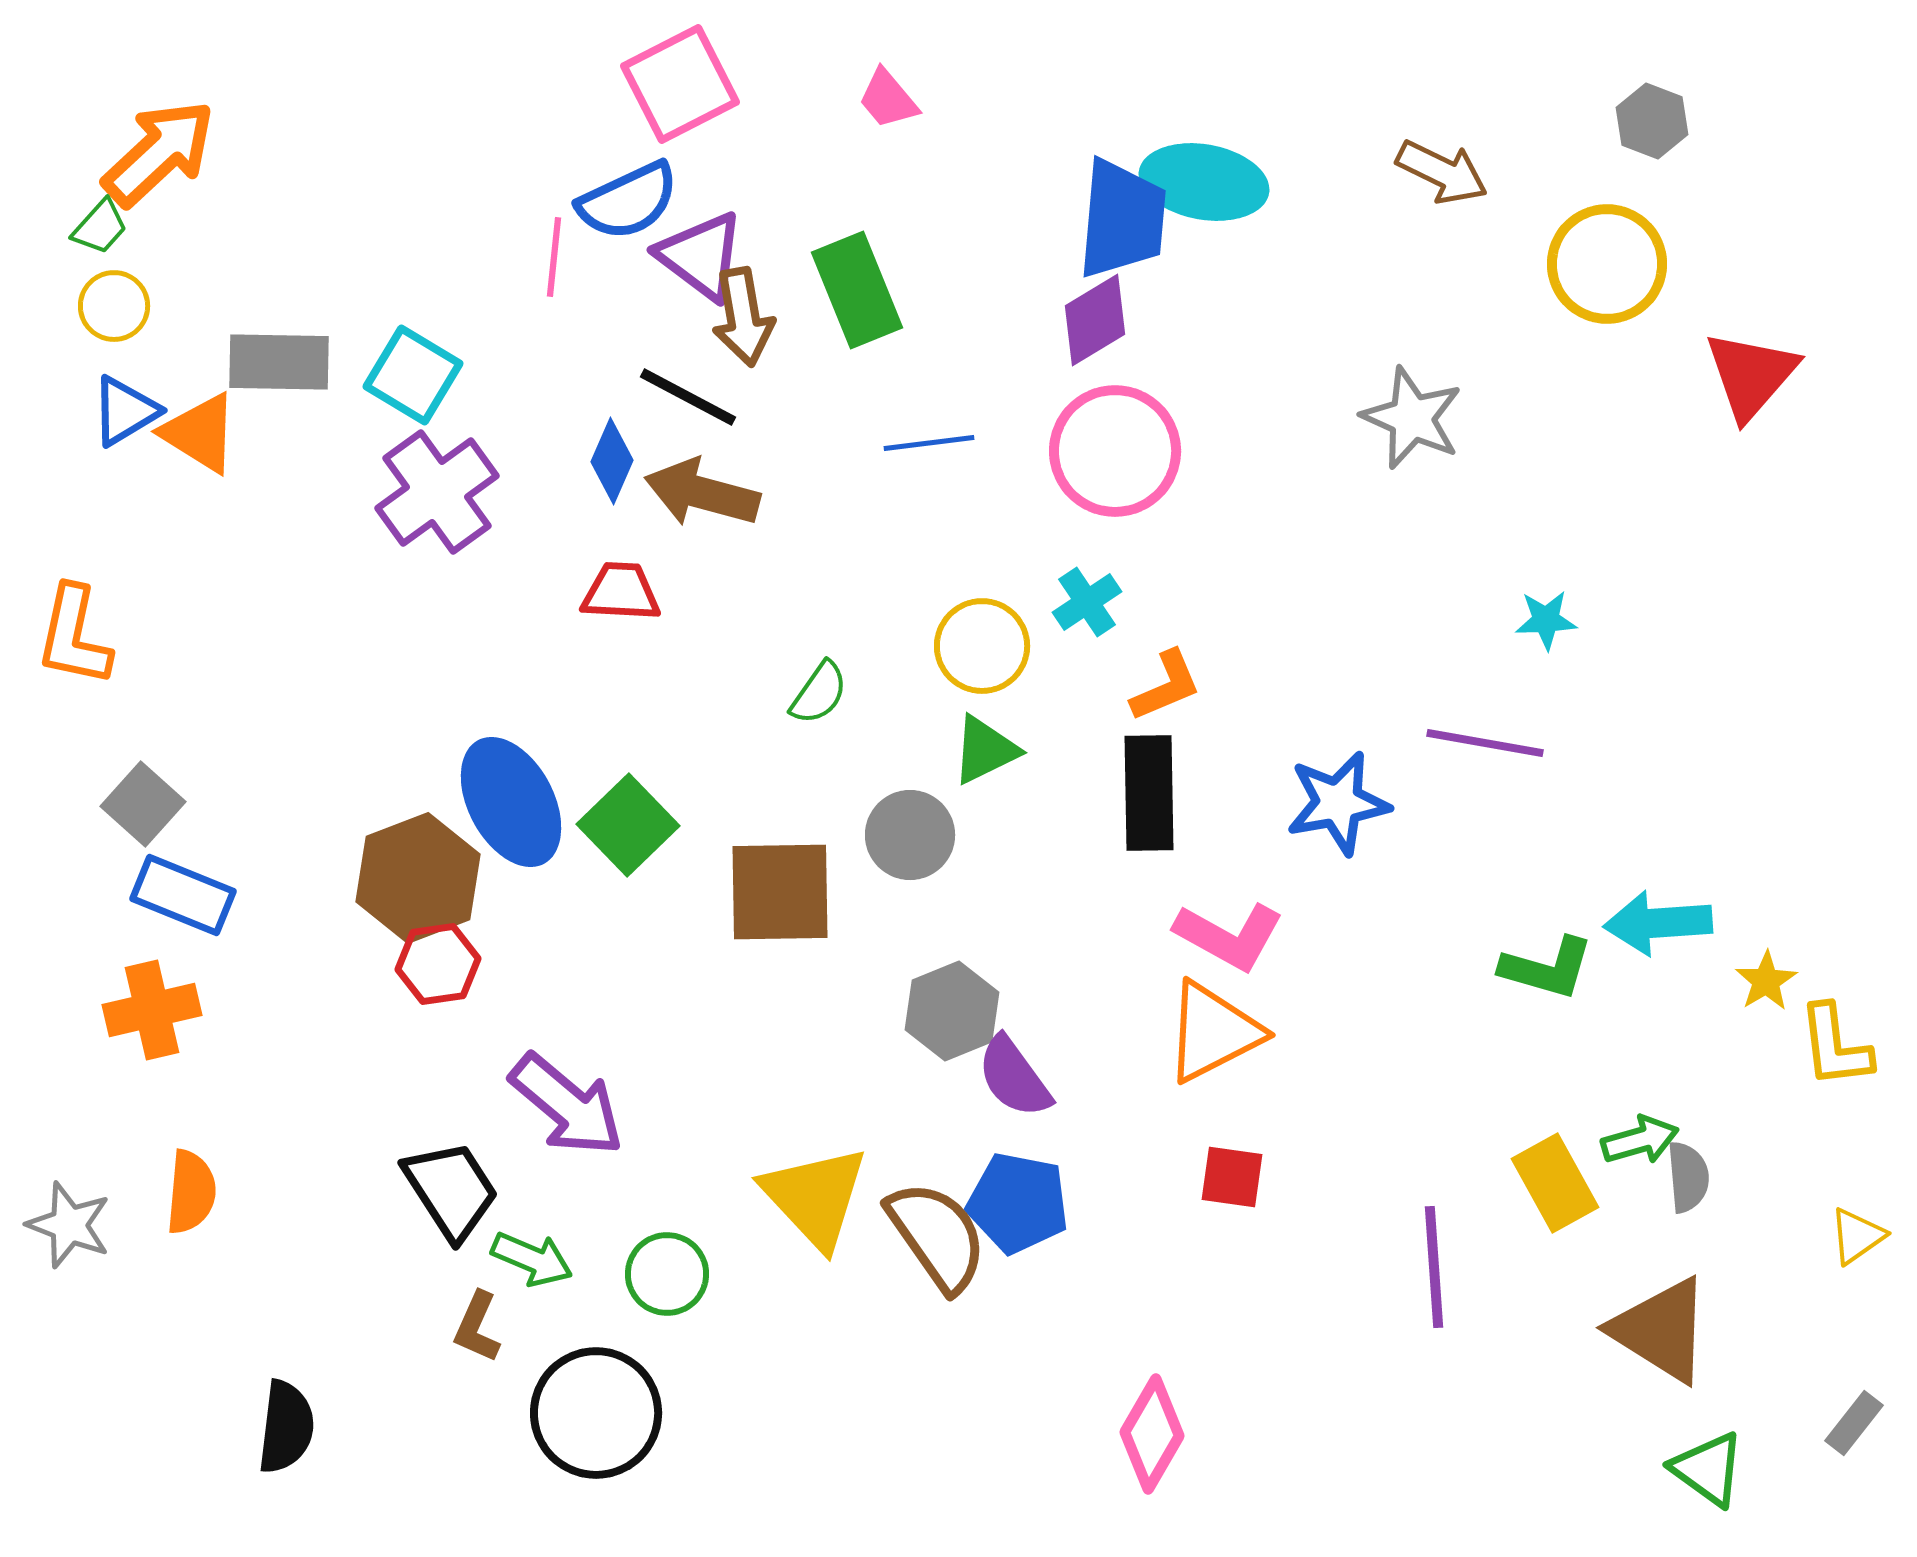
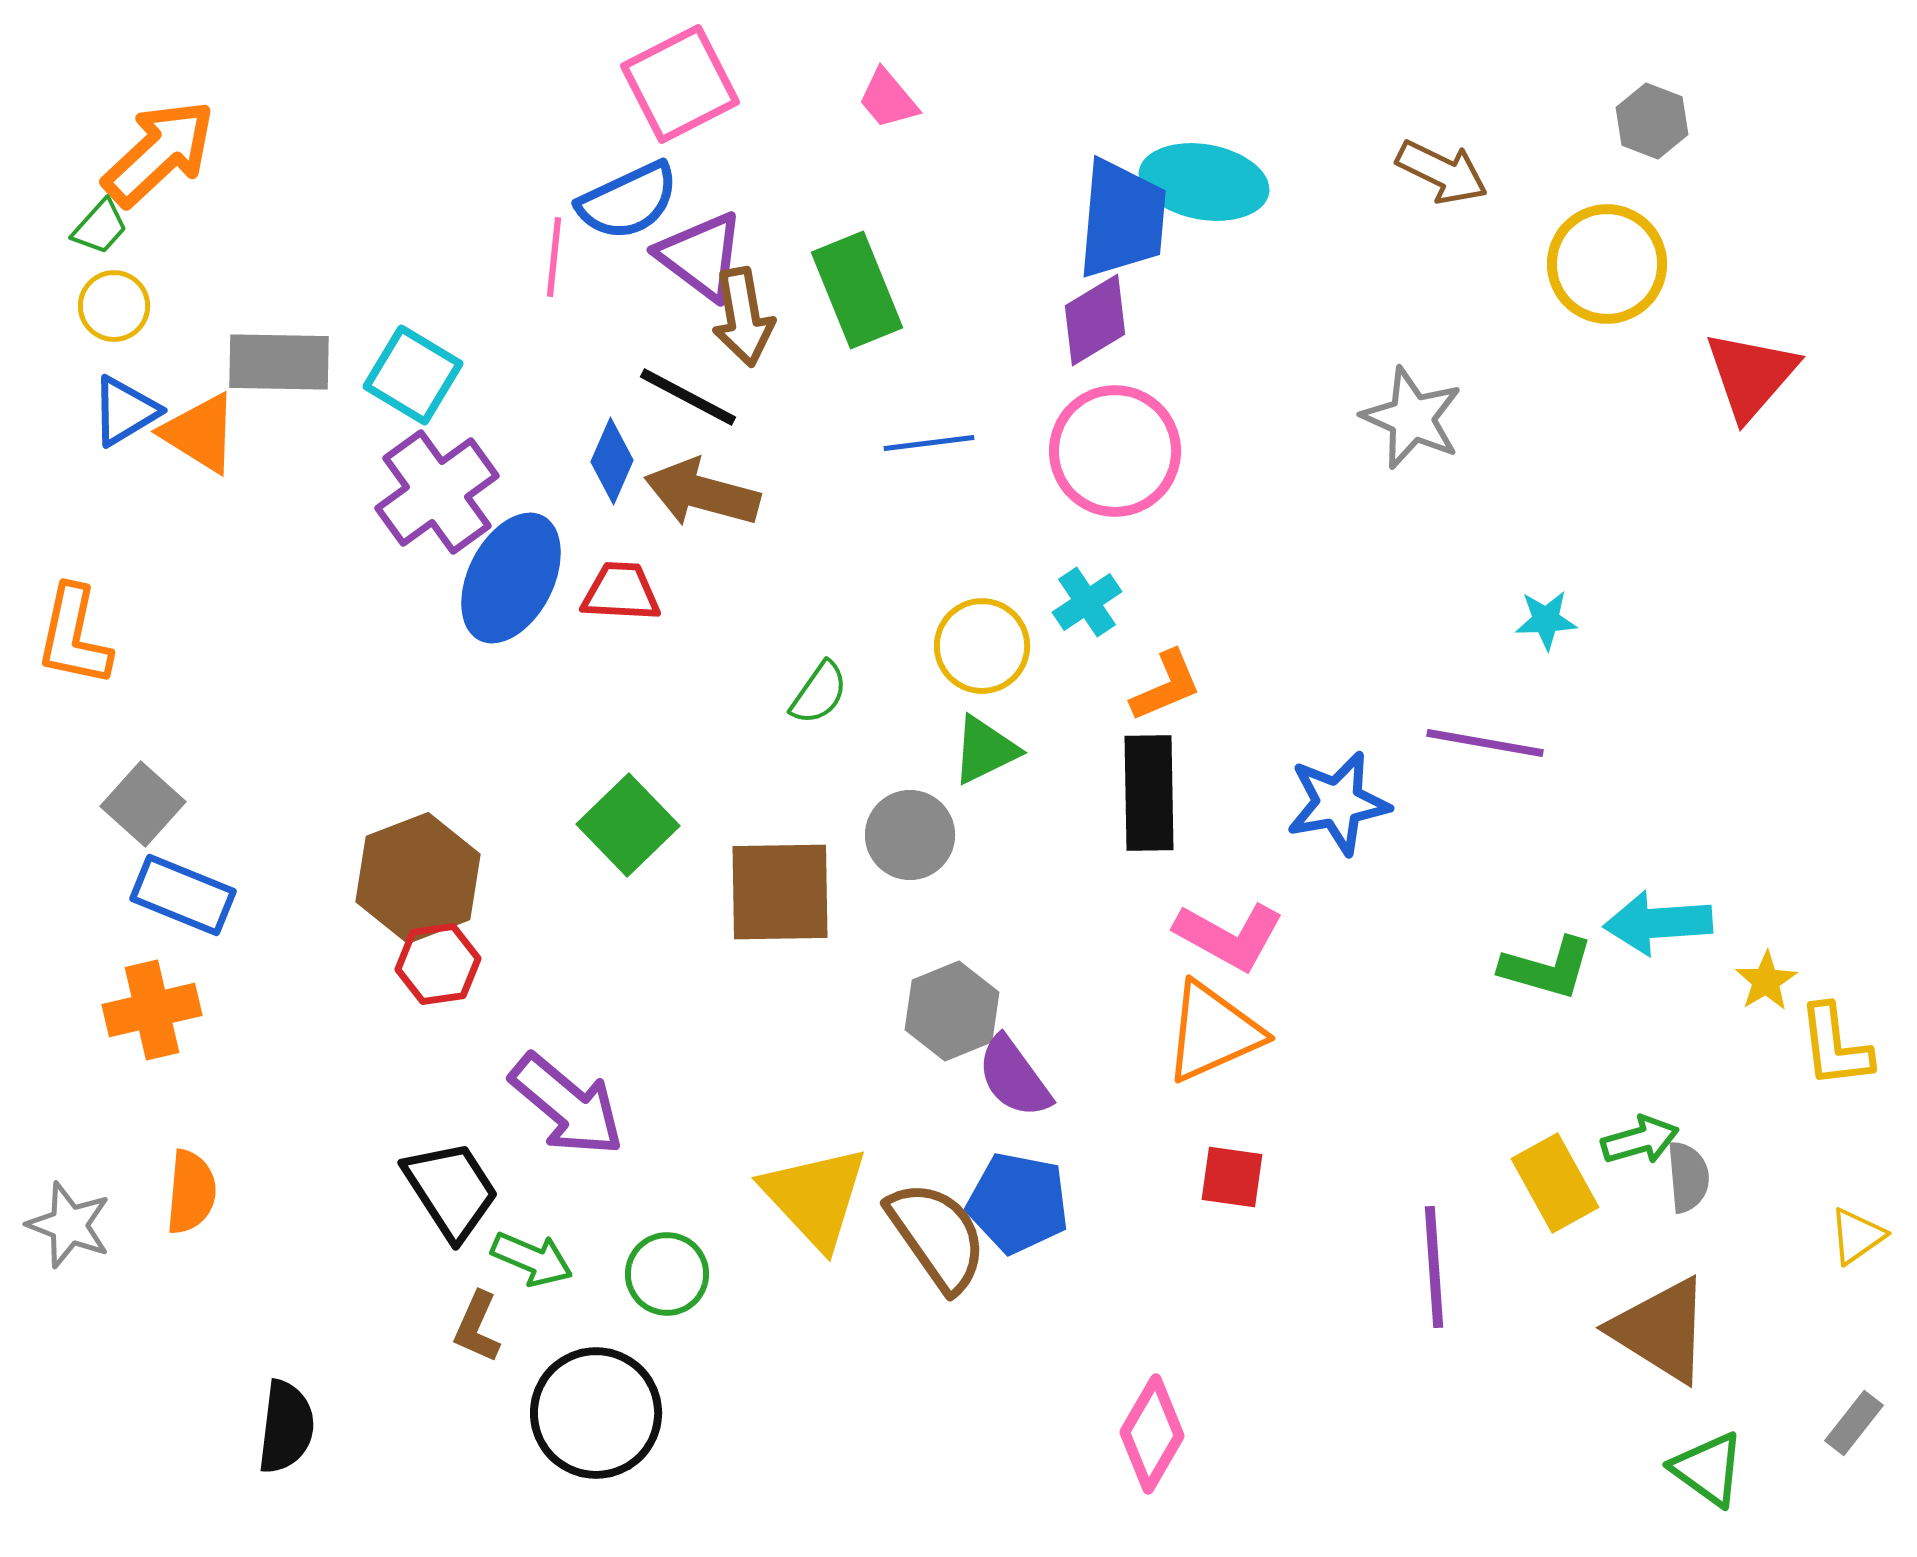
blue ellipse at (511, 802): moved 224 px up; rotated 55 degrees clockwise
orange triangle at (1213, 1032): rotated 3 degrees clockwise
